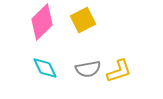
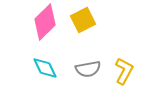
pink diamond: moved 3 px right
yellow L-shape: moved 5 px right; rotated 44 degrees counterclockwise
